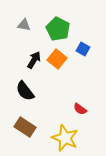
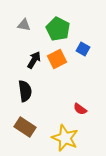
orange square: rotated 24 degrees clockwise
black semicircle: rotated 150 degrees counterclockwise
